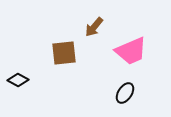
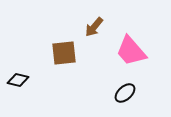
pink trapezoid: rotated 72 degrees clockwise
black diamond: rotated 15 degrees counterclockwise
black ellipse: rotated 15 degrees clockwise
